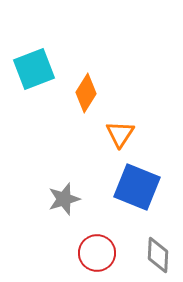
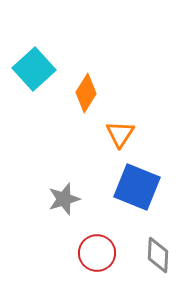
cyan square: rotated 21 degrees counterclockwise
